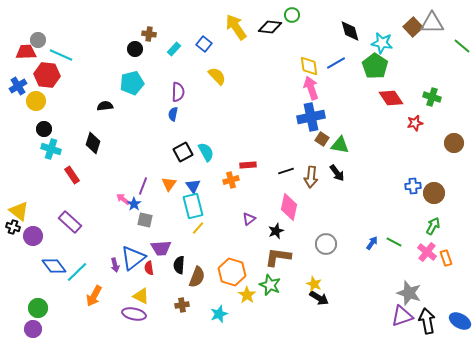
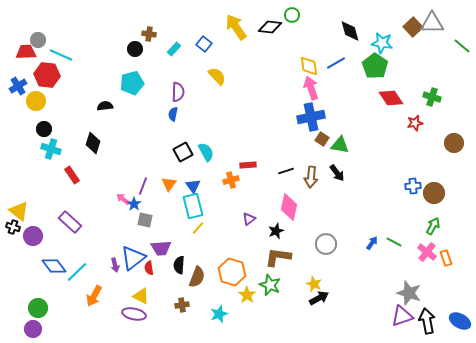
black arrow at (319, 298): rotated 60 degrees counterclockwise
